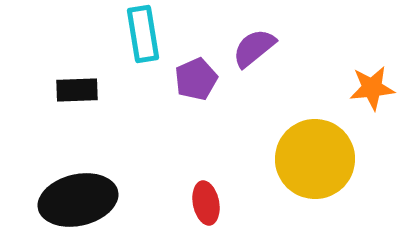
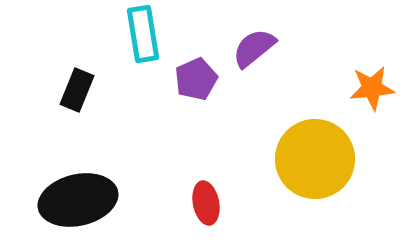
black rectangle: rotated 66 degrees counterclockwise
